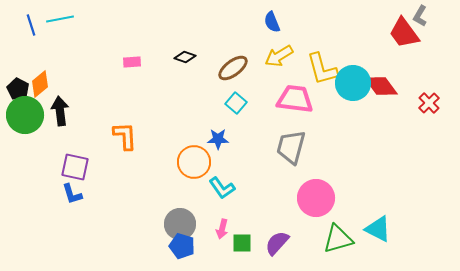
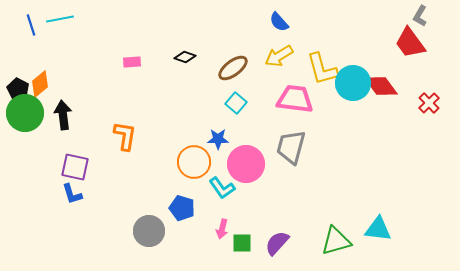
blue semicircle: moved 7 px right; rotated 20 degrees counterclockwise
red trapezoid: moved 6 px right, 10 px down
black arrow: moved 3 px right, 4 px down
green circle: moved 2 px up
orange L-shape: rotated 12 degrees clockwise
pink circle: moved 70 px left, 34 px up
gray circle: moved 31 px left, 7 px down
cyan triangle: rotated 20 degrees counterclockwise
green triangle: moved 2 px left, 2 px down
blue pentagon: moved 38 px up
